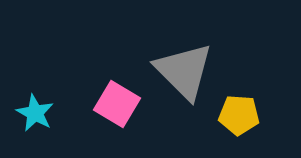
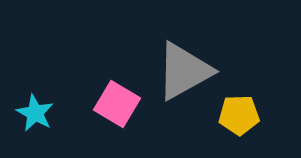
gray triangle: rotated 46 degrees clockwise
yellow pentagon: rotated 6 degrees counterclockwise
